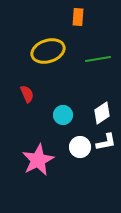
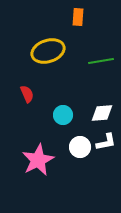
green line: moved 3 px right, 2 px down
white diamond: rotated 30 degrees clockwise
